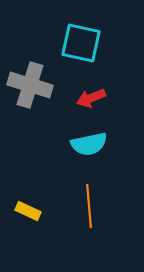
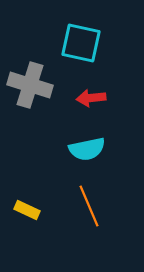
red arrow: rotated 16 degrees clockwise
cyan semicircle: moved 2 px left, 5 px down
orange line: rotated 18 degrees counterclockwise
yellow rectangle: moved 1 px left, 1 px up
